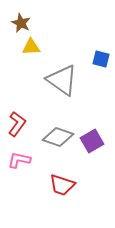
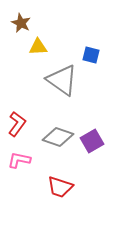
yellow triangle: moved 7 px right
blue square: moved 10 px left, 4 px up
red trapezoid: moved 2 px left, 2 px down
